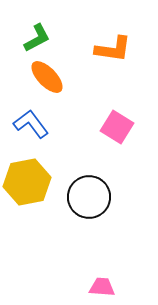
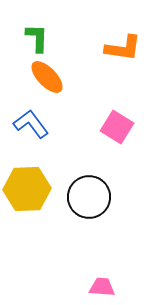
green L-shape: rotated 60 degrees counterclockwise
orange L-shape: moved 10 px right, 1 px up
yellow hexagon: moved 7 px down; rotated 9 degrees clockwise
